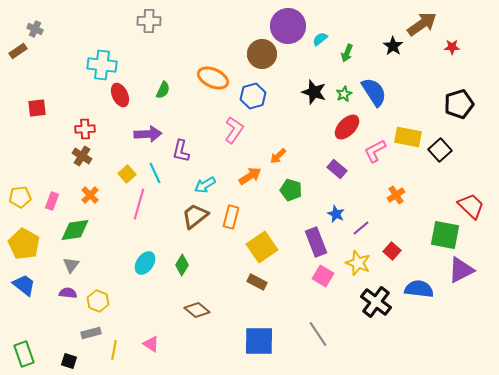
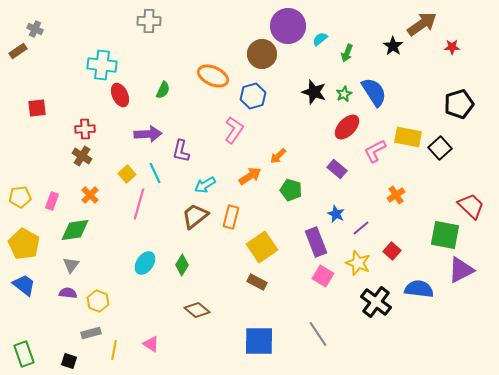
orange ellipse at (213, 78): moved 2 px up
black square at (440, 150): moved 2 px up
